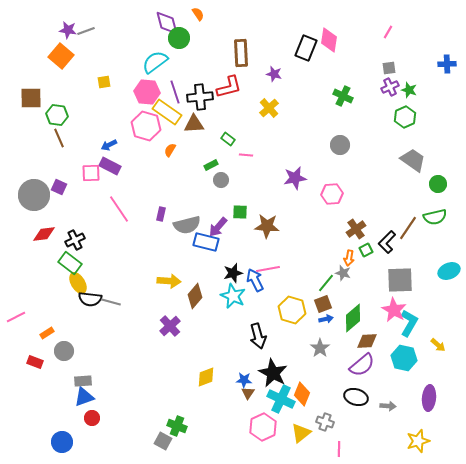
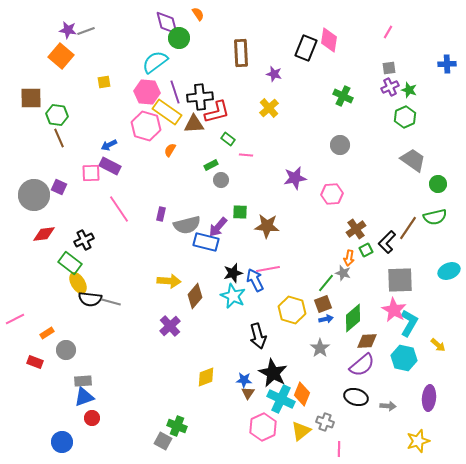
red L-shape at (229, 87): moved 12 px left, 25 px down
black cross at (75, 240): moved 9 px right
pink line at (16, 317): moved 1 px left, 2 px down
gray circle at (64, 351): moved 2 px right, 1 px up
yellow triangle at (301, 433): moved 2 px up
